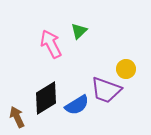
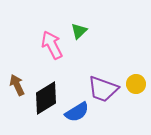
pink arrow: moved 1 px right, 1 px down
yellow circle: moved 10 px right, 15 px down
purple trapezoid: moved 3 px left, 1 px up
blue semicircle: moved 7 px down
brown arrow: moved 32 px up
